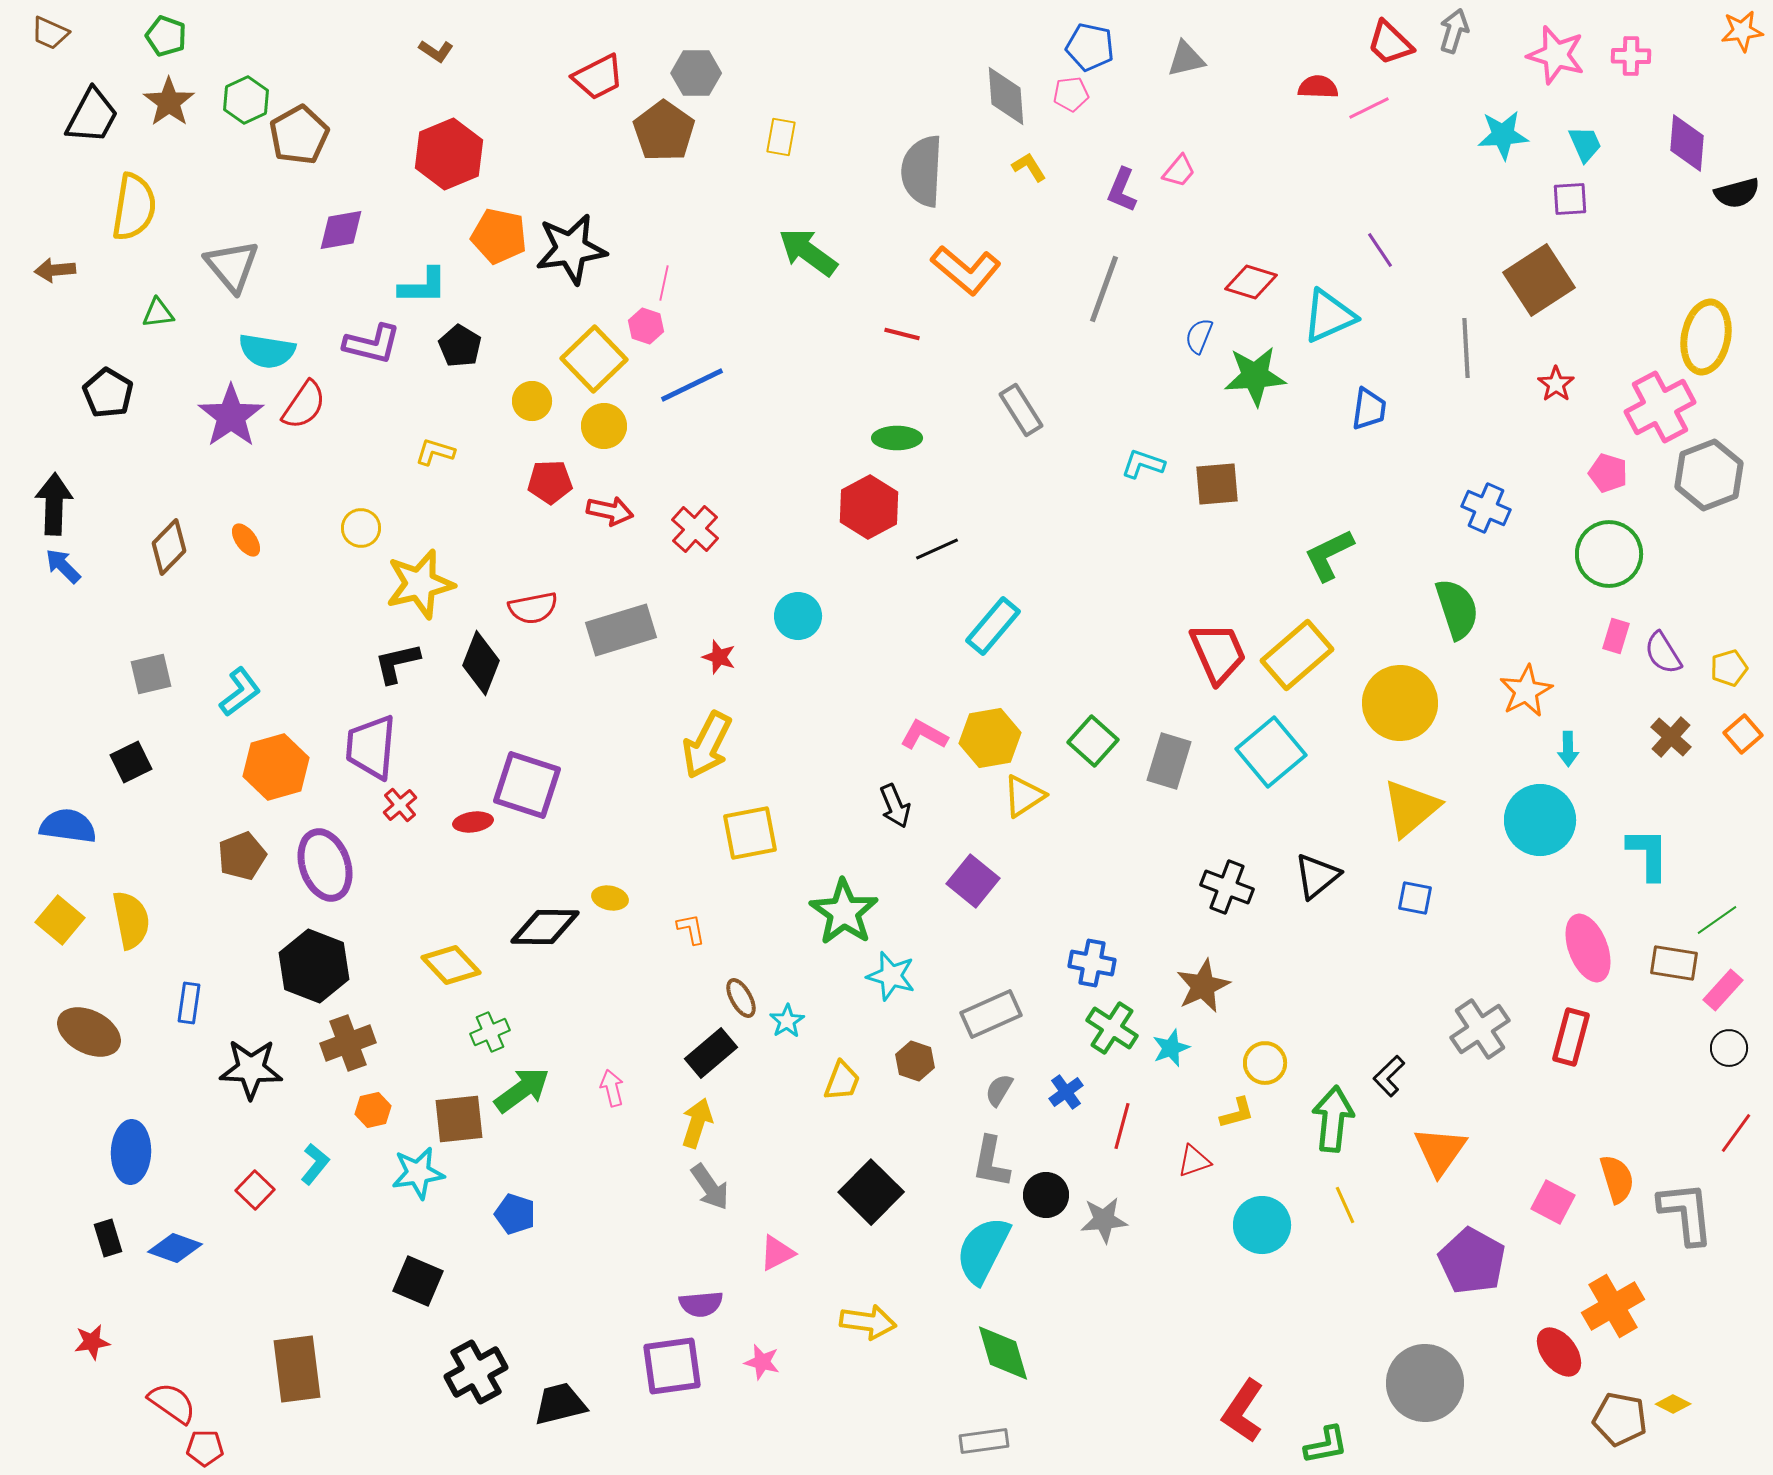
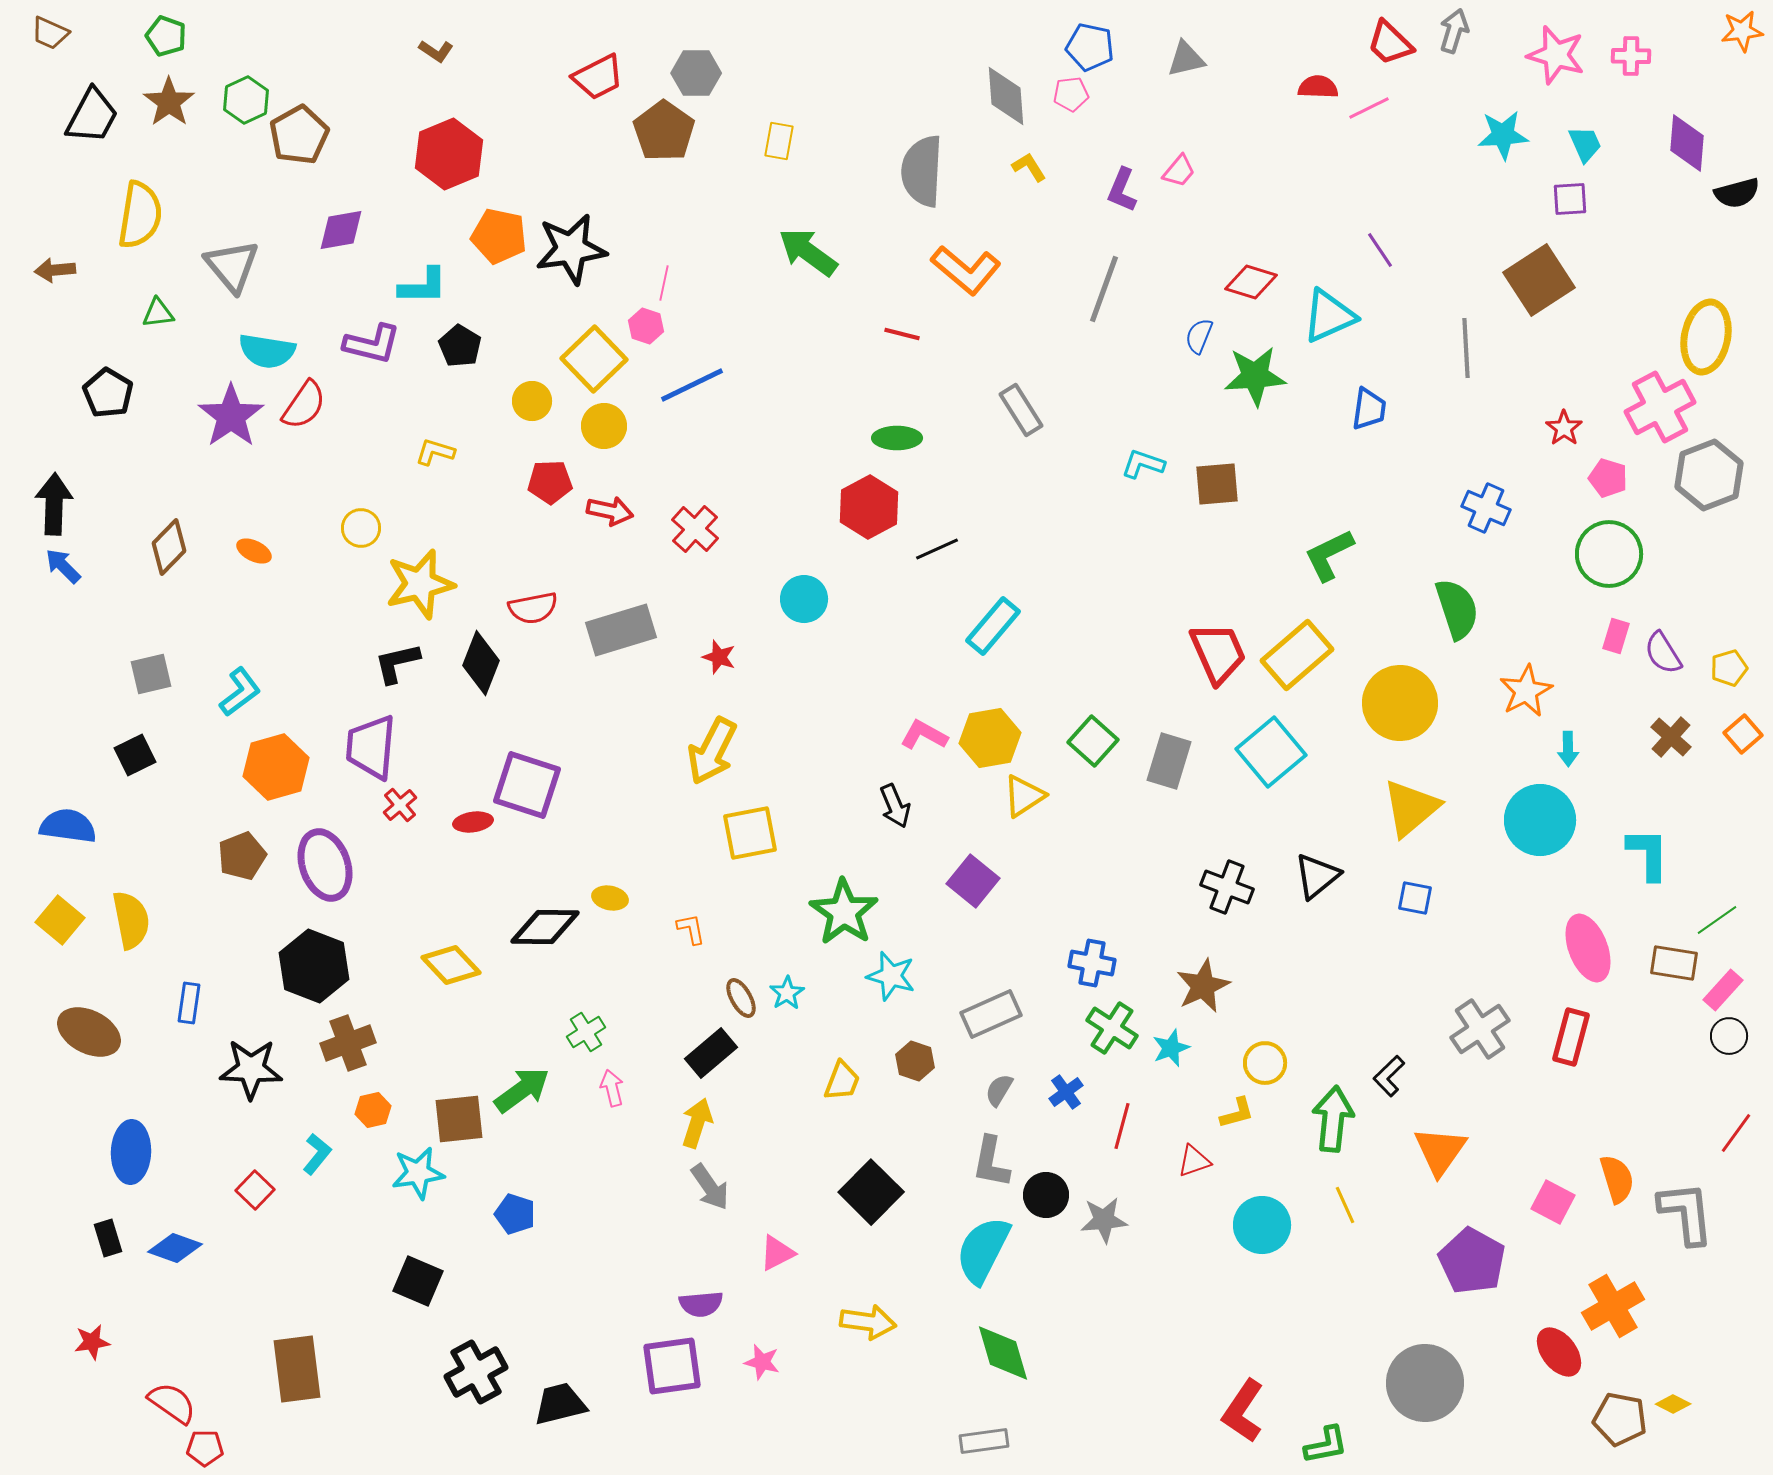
yellow rectangle at (781, 137): moved 2 px left, 4 px down
yellow semicircle at (134, 207): moved 6 px right, 8 px down
red star at (1556, 384): moved 8 px right, 44 px down
pink pentagon at (1608, 473): moved 5 px down
orange ellipse at (246, 540): moved 8 px right, 11 px down; rotated 28 degrees counterclockwise
cyan circle at (798, 616): moved 6 px right, 17 px up
yellow arrow at (707, 745): moved 5 px right, 6 px down
black square at (131, 762): moved 4 px right, 7 px up
cyan star at (787, 1021): moved 28 px up
green cross at (490, 1032): moved 96 px right; rotated 9 degrees counterclockwise
black circle at (1729, 1048): moved 12 px up
cyan L-shape at (315, 1164): moved 2 px right, 10 px up
